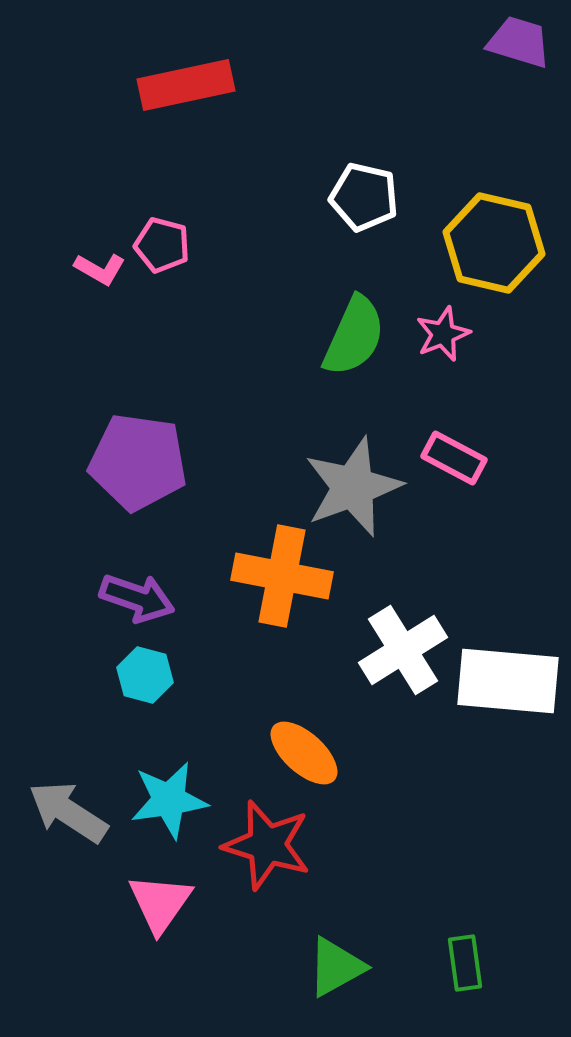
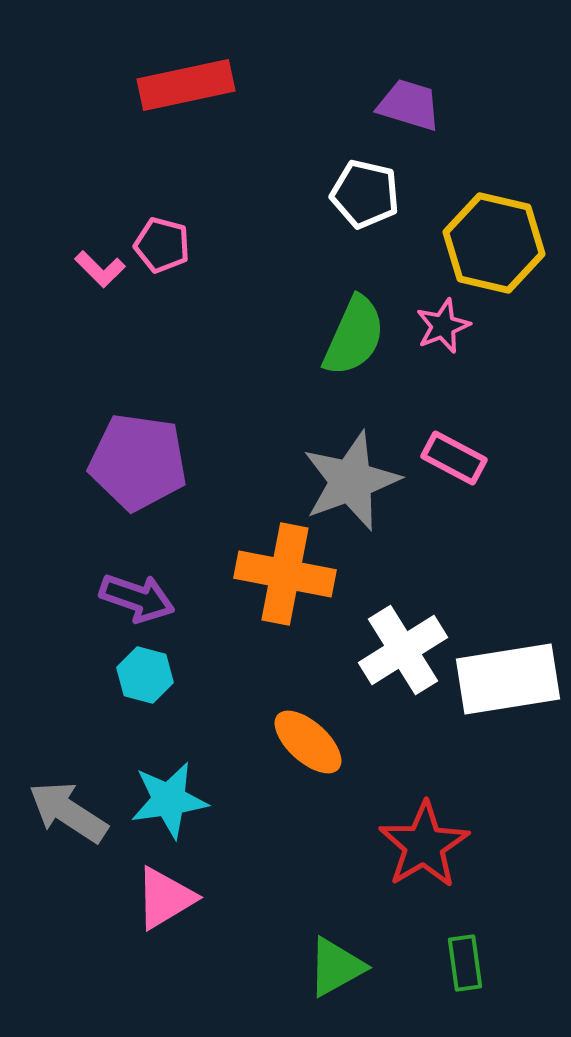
purple trapezoid: moved 110 px left, 63 px down
white pentagon: moved 1 px right, 3 px up
pink L-shape: rotated 15 degrees clockwise
pink star: moved 8 px up
gray star: moved 2 px left, 6 px up
orange cross: moved 3 px right, 2 px up
white rectangle: moved 2 px up; rotated 14 degrees counterclockwise
orange ellipse: moved 4 px right, 11 px up
red star: moved 157 px right; rotated 24 degrees clockwise
pink triangle: moved 5 px right, 5 px up; rotated 24 degrees clockwise
